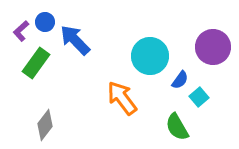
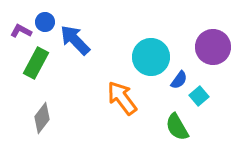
purple L-shape: rotated 70 degrees clockwise
cyan circle: moved 1 px right, 1 px down
green rectangle: rotated 8 degrees counterclockwise
blue semicircle: moved 1 px left
cyan square: moved 1 px up
gray diamond: moved 3 px left, 7 px up
